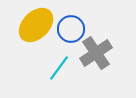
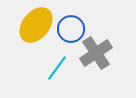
yellow ellipse: rotated 6 degrees counterclockwise
cyan line: moved 2 px left
